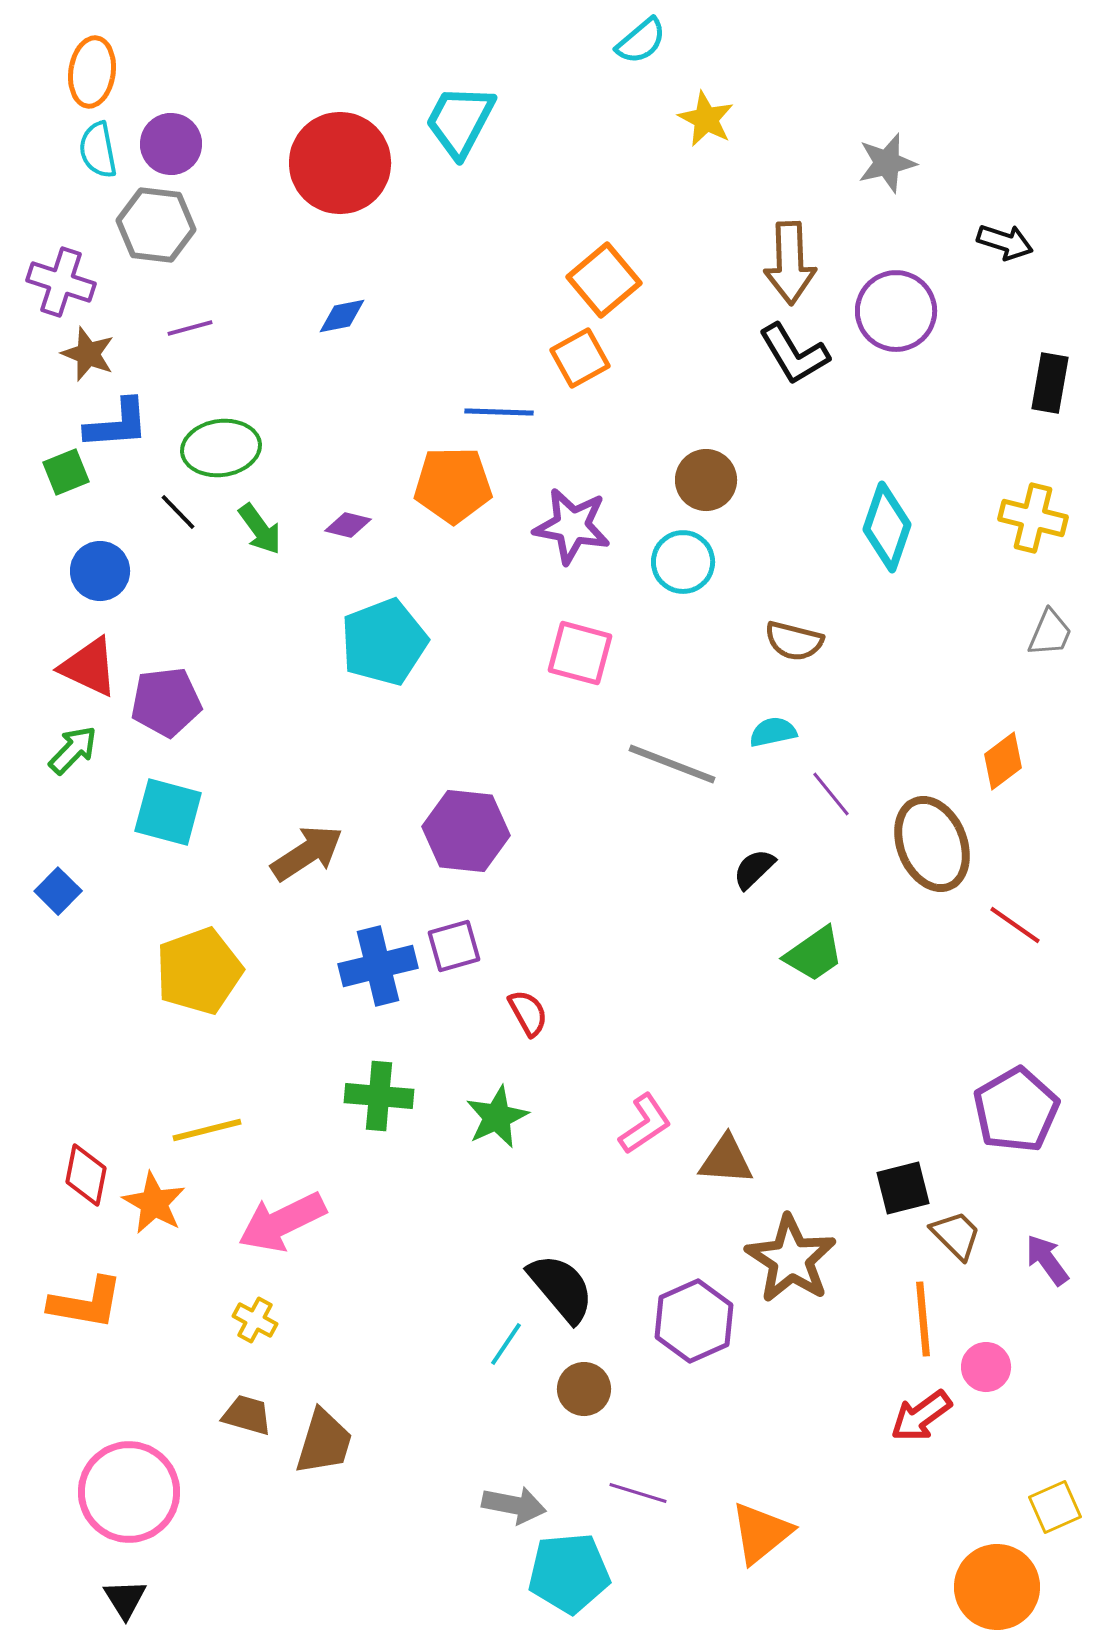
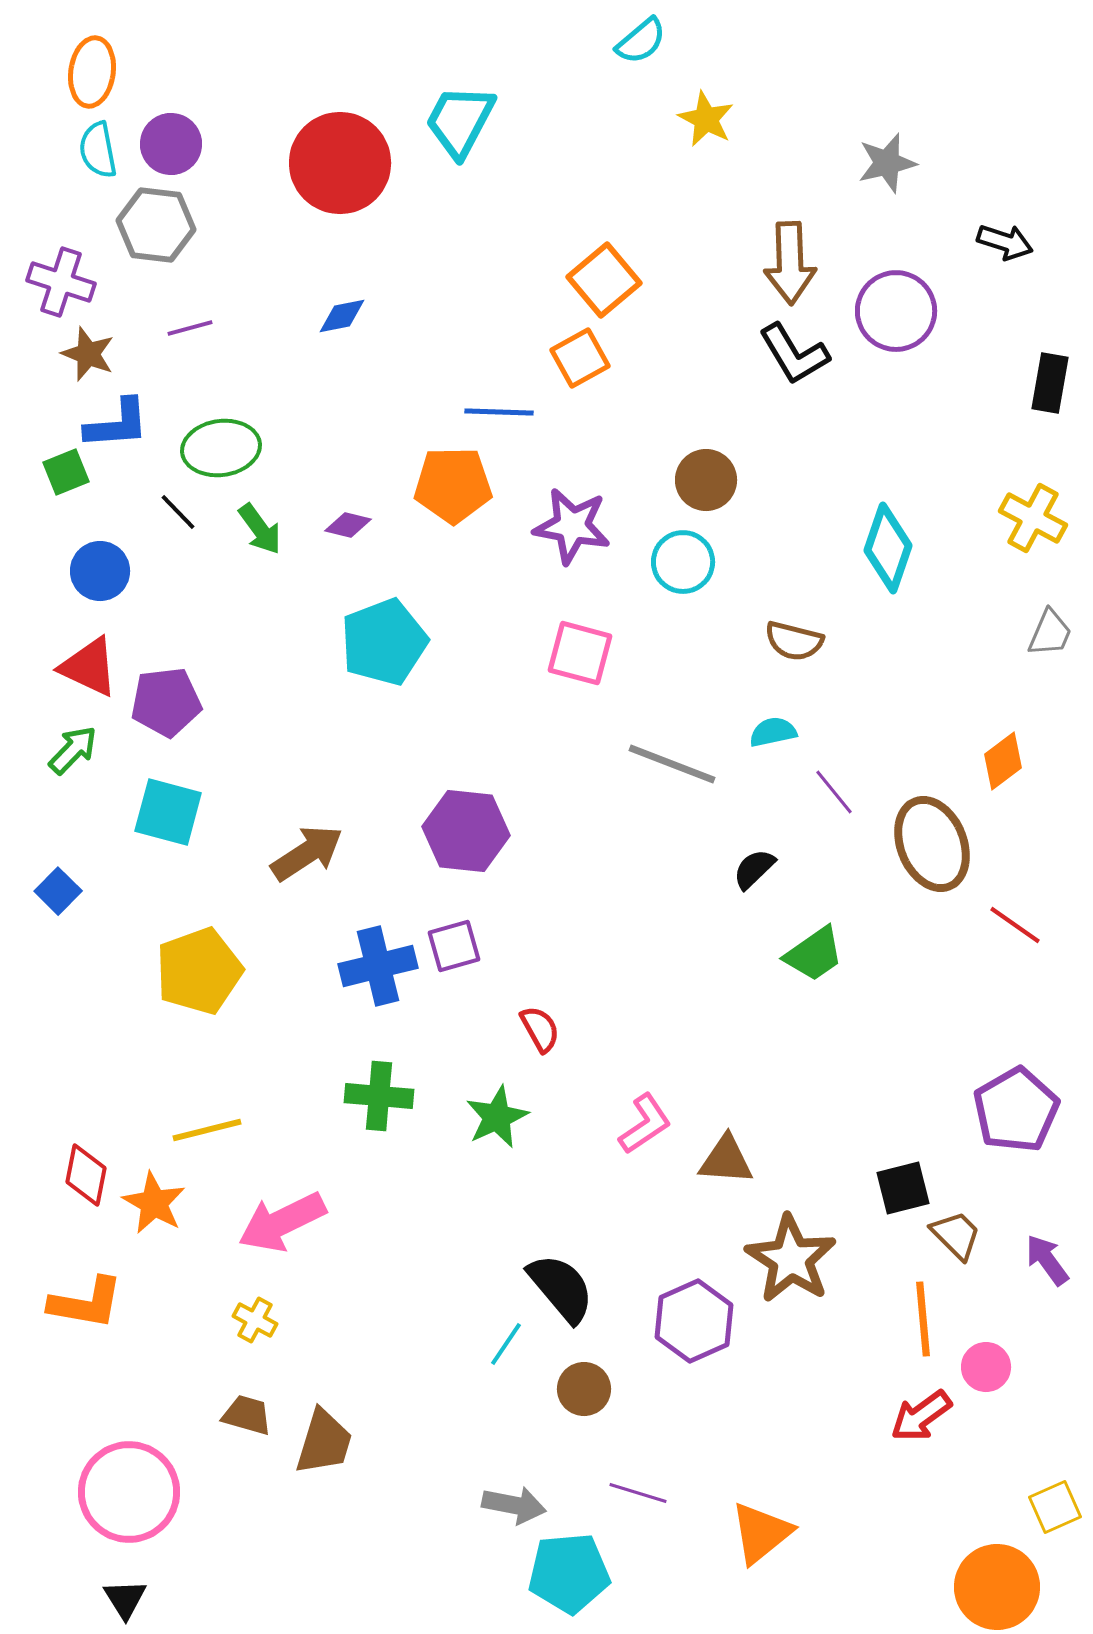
yellow cross at (1033, 518): rotated 14 degrees clockwise
cyan diamond at (887, 527): moved 1 px right, 21 px down
purple line at (831, 794): moved 3 px right, 2 px up
red semicircle at (528, 1013): moved 12 px right, 16 px down
